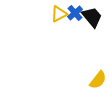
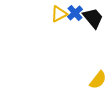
black trapezoid: moved 1 px right, 1 px down
